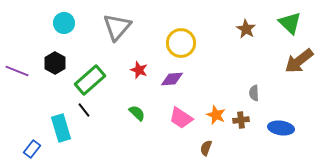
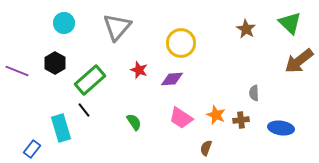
green semicircle: moved 3 px left, 9 px down; rotated 12 degrees clockwise
